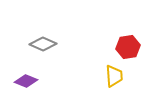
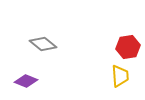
gray diamond: rotated 16 degrees clockwise
yellow trapezoid: moved 6 px right
